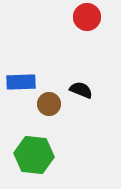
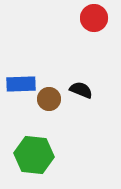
red circle: moved 7 px right, 1 px down
blue rectangle: moved 2 px down
brown circle: moved 5 px up
